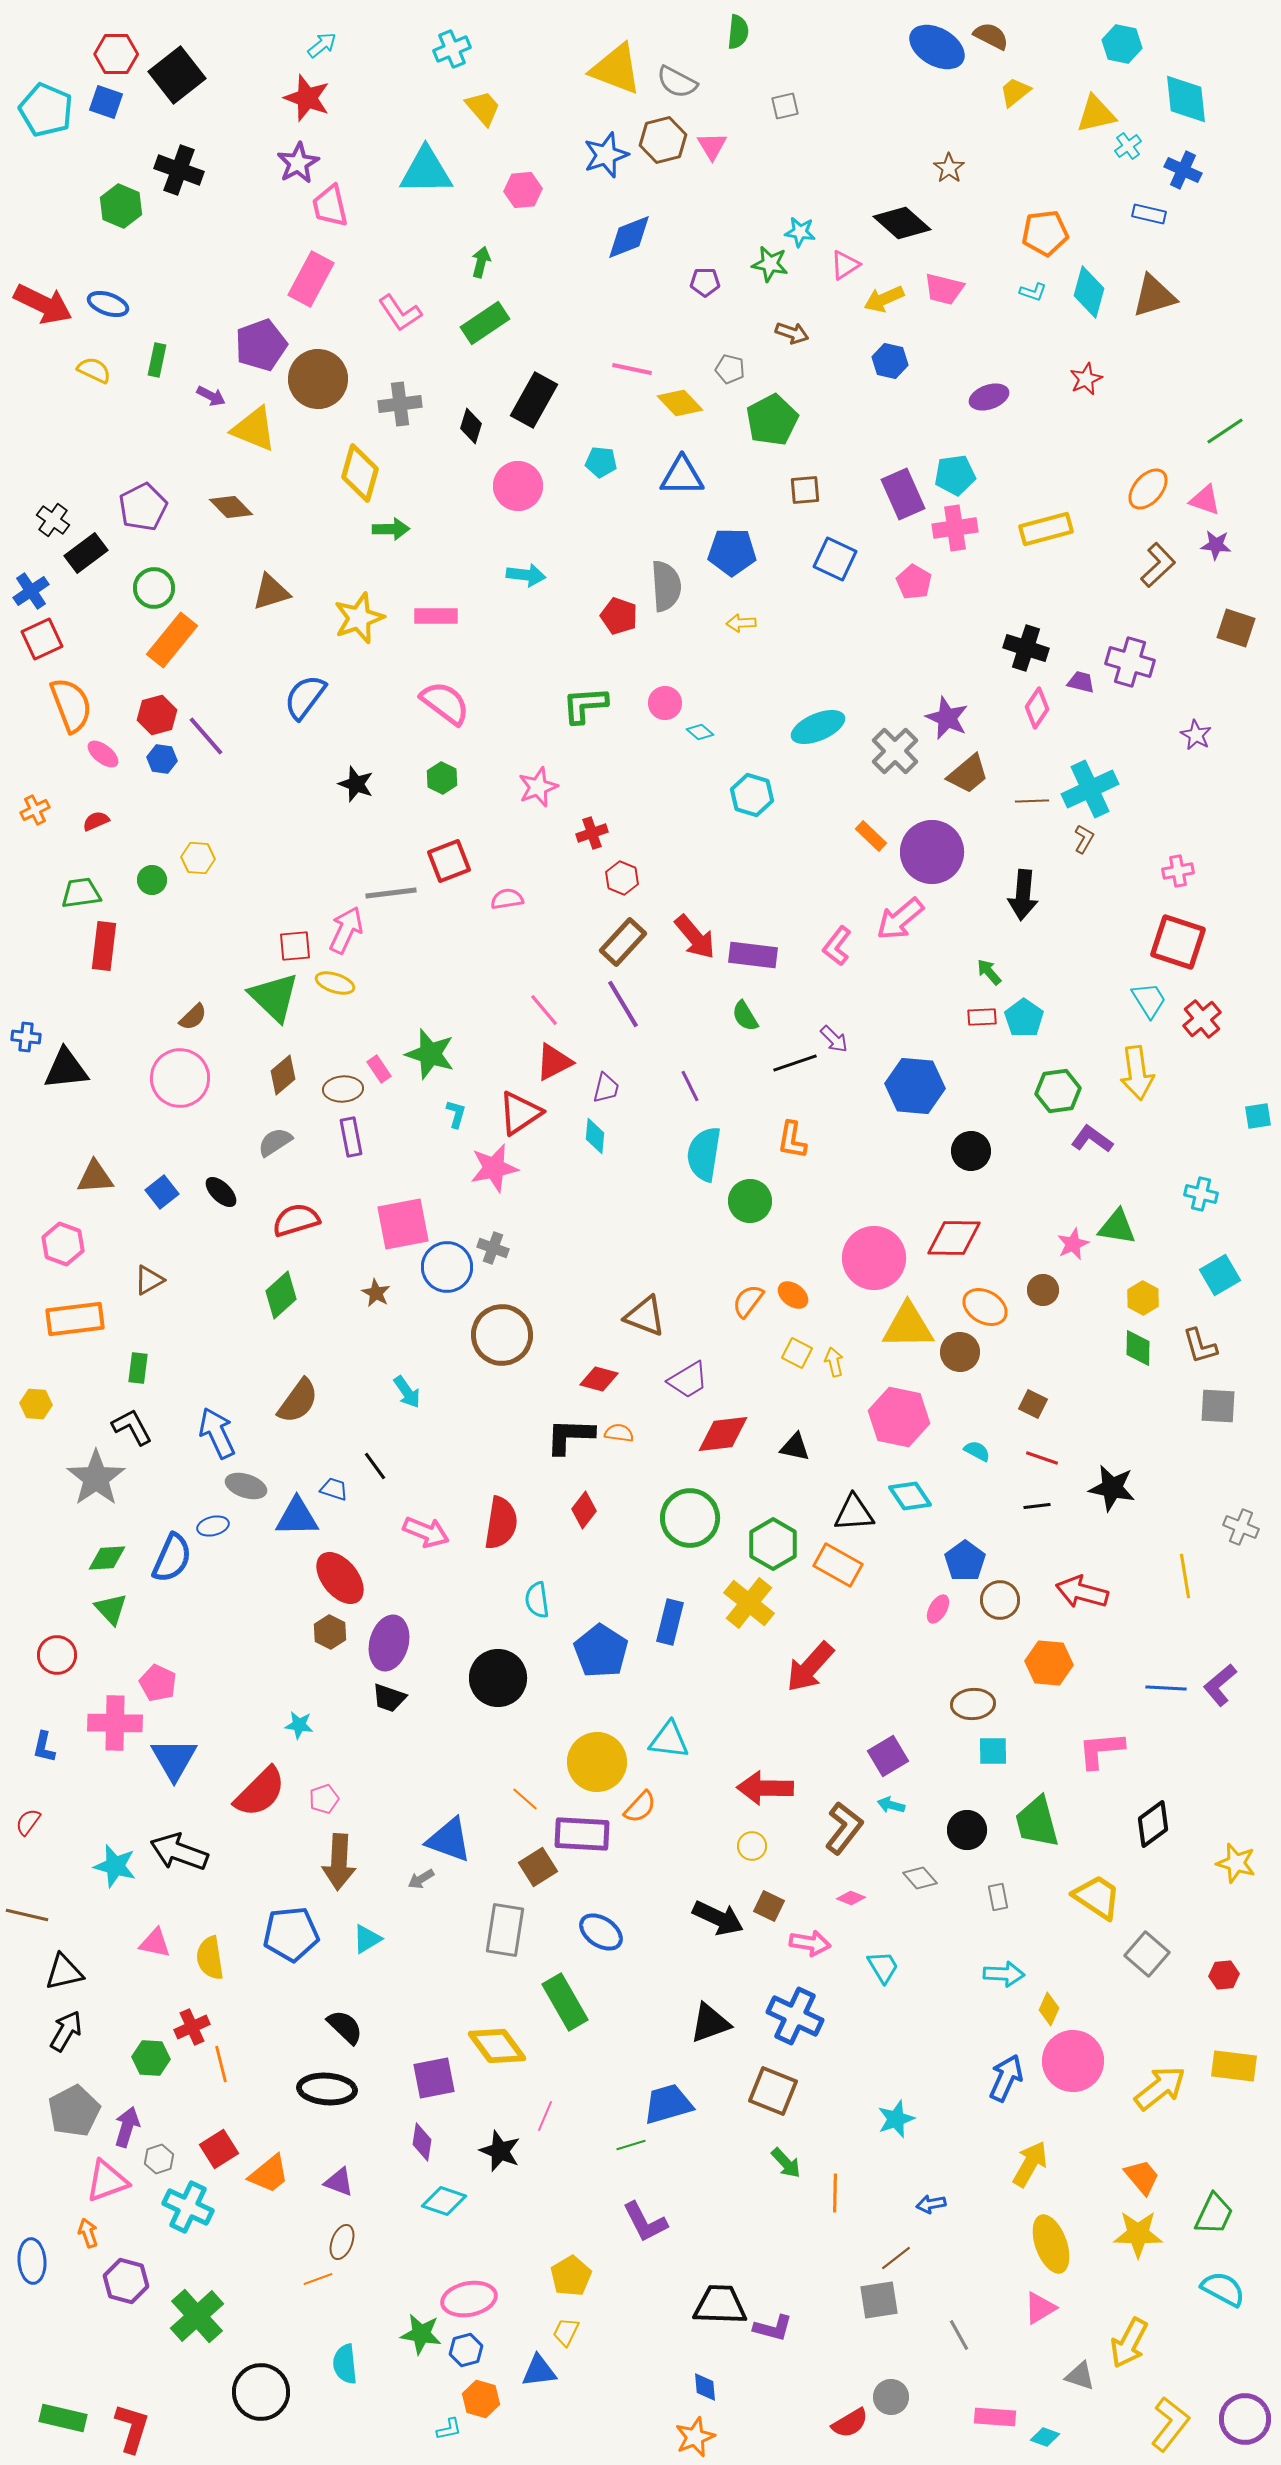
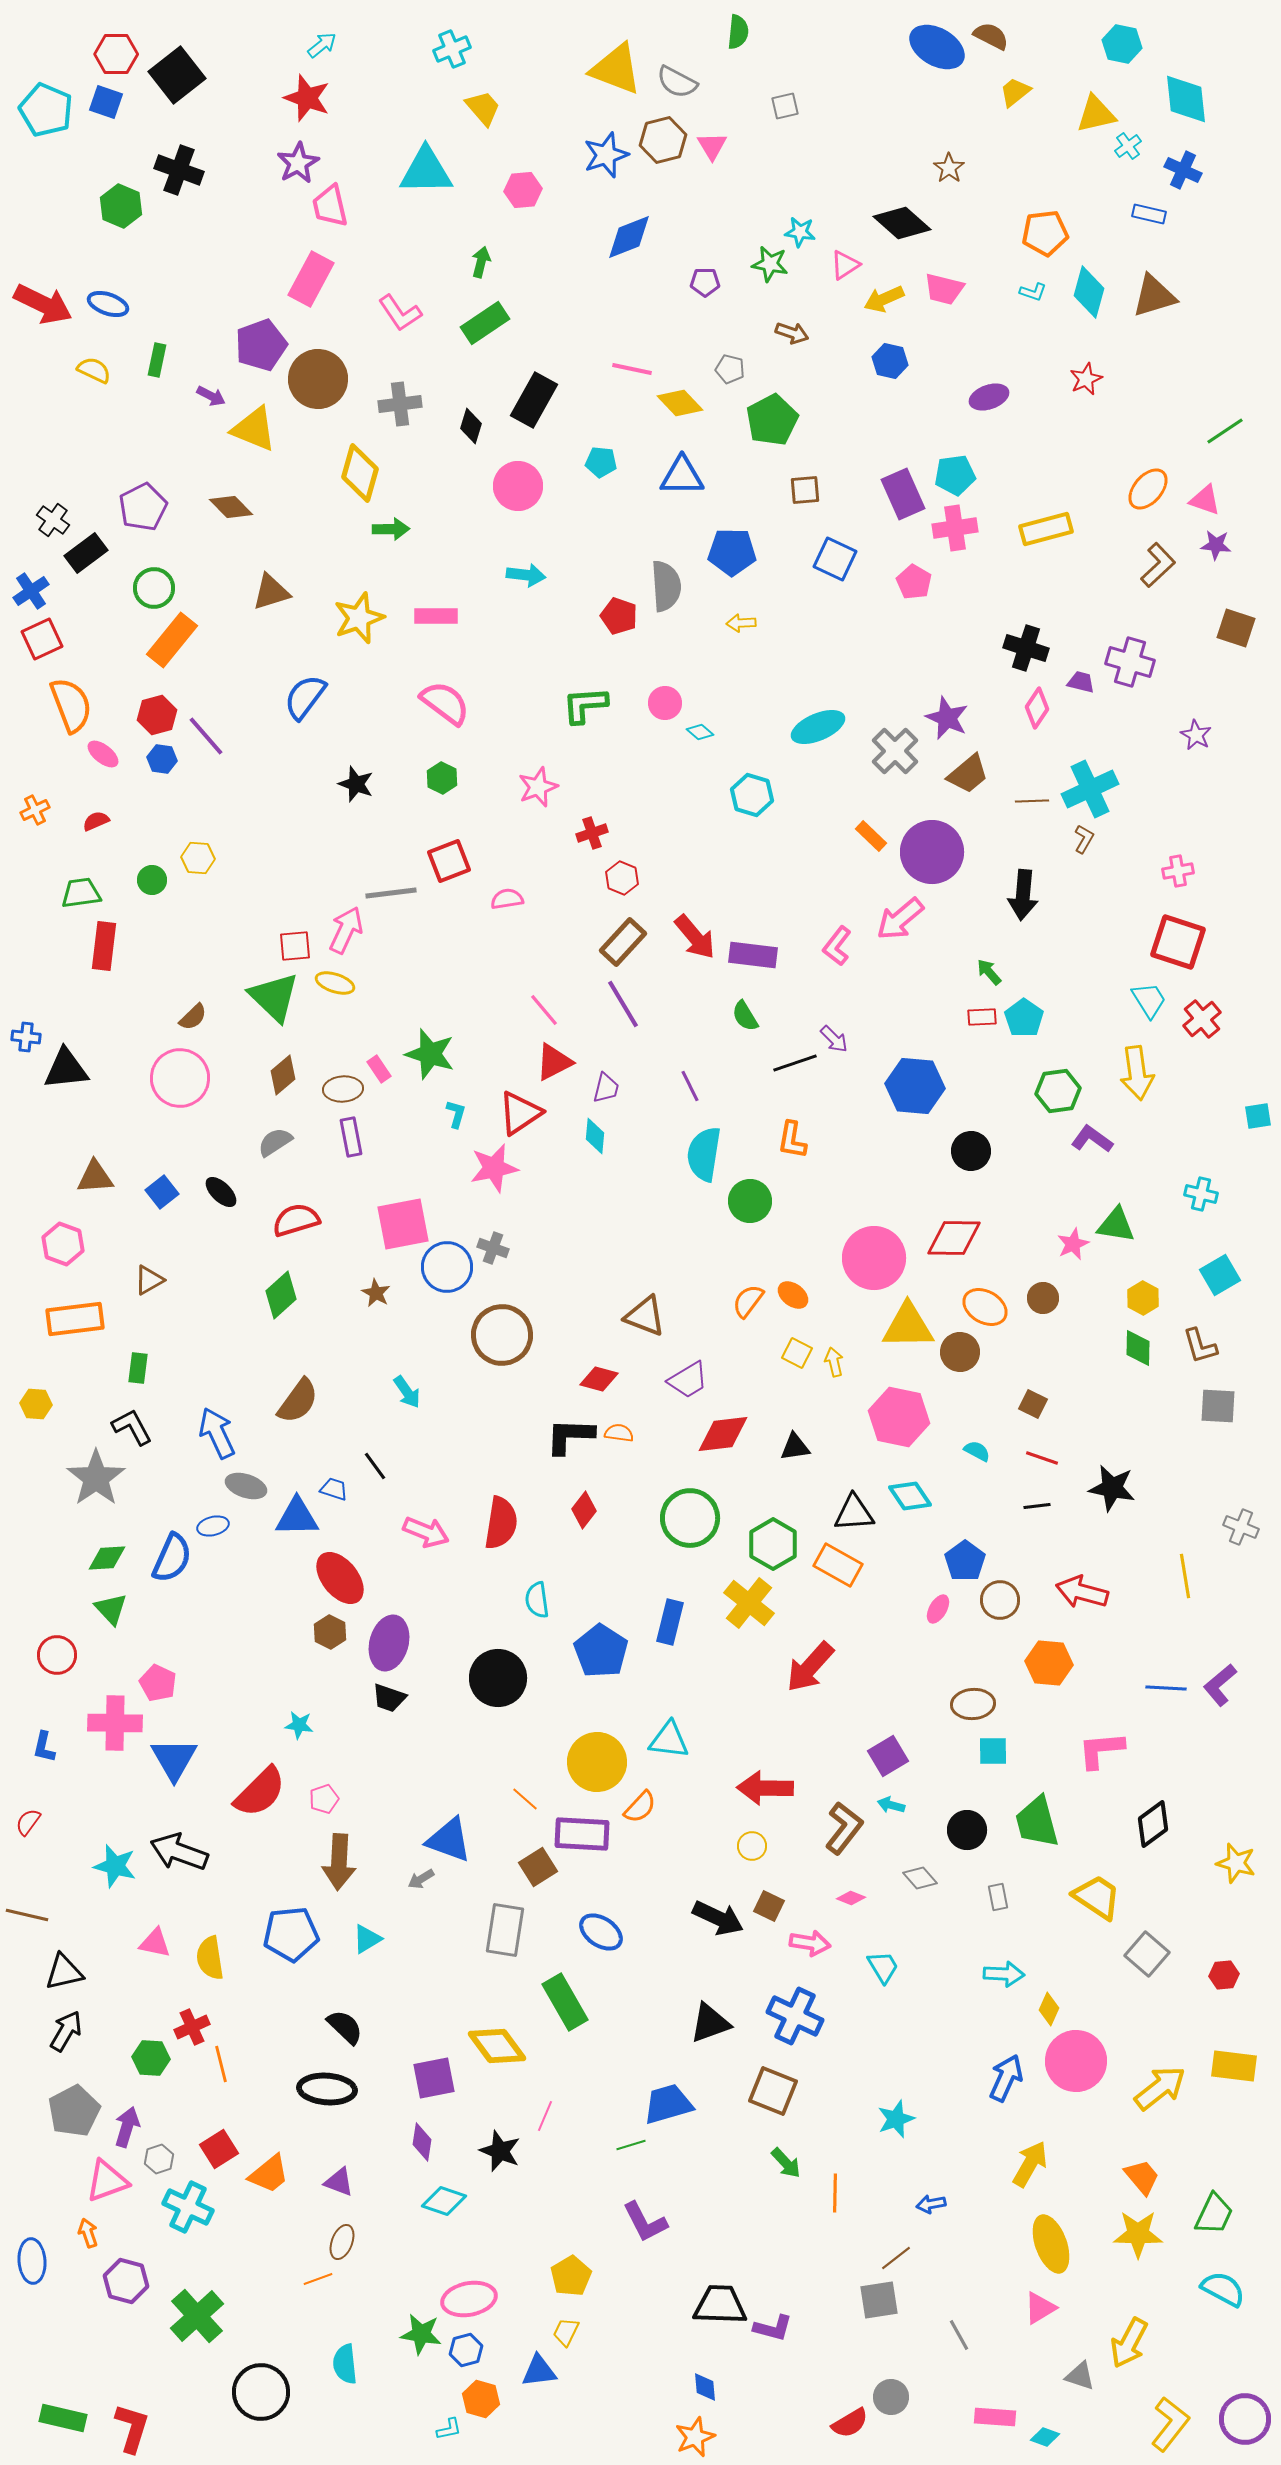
green triangle at (1117, 1227): moved 1 px left, 2 px up
brown circle at (1043, 1290): moved 8 px down
black triangle at (795, 1447): rotated 20 degrees counterclockwise
pink circle at (1073, 2061): moved 3 px right
